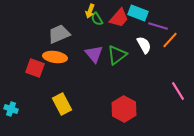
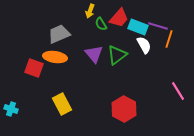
cyan rectangle: moved 14 px down
green semicircle: moved 4 px right, 5 px down
orange line: moved 1 px left, 1 px up; rotated 24 degrees counterclockwise
red square: moved 1 px left
